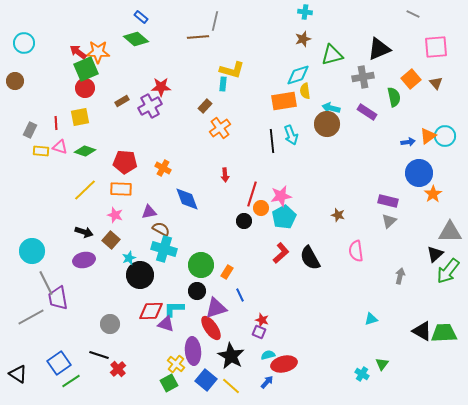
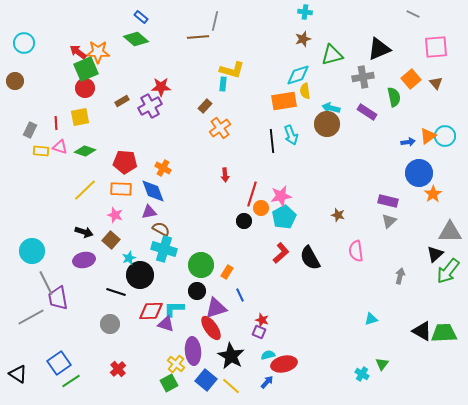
blue diamond at (187, 199): moved 34 px left, 8 px up
black line at (99, 355): moved 17 px right, 63 px up
